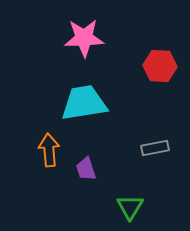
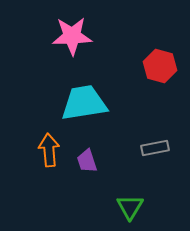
pink star: moved 12 px left, 2 px up
red hexagon: rotated 12 degrees clockwise
purple trapezoid: moved 1 px right, 8 px up
